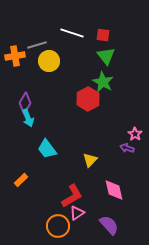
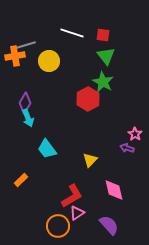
gray line: moved 11 px left
